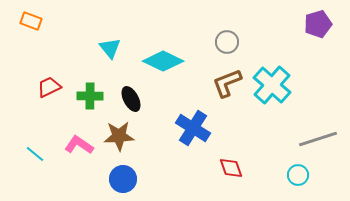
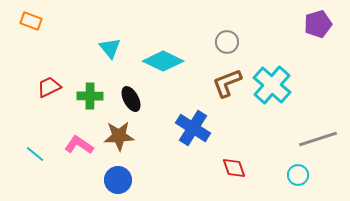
red diamond: moved 3 px right
blue circle: moved 5 px left, 1 px down
